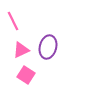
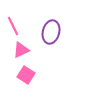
pink line: moved 5 px down
purple ellipse: moved 3 px right, 15 px up
